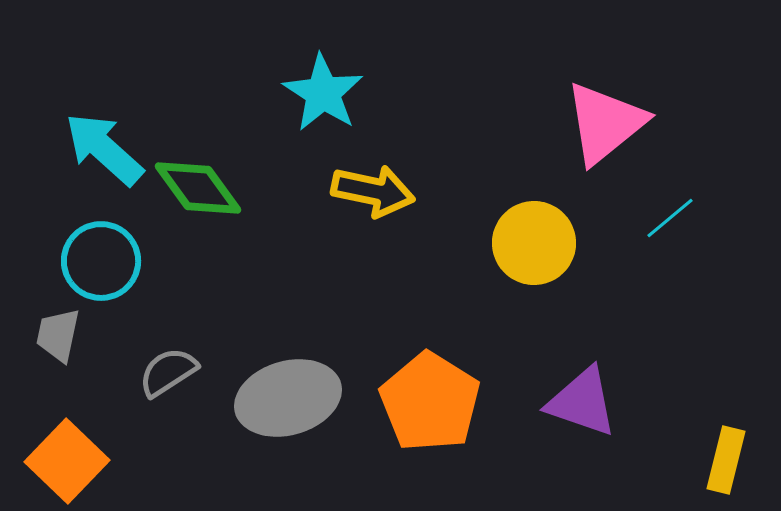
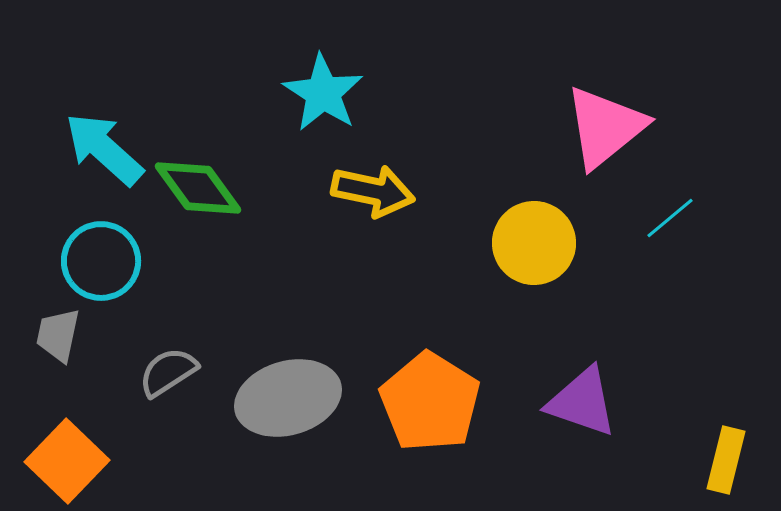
pink triangle: moved 4 px down
